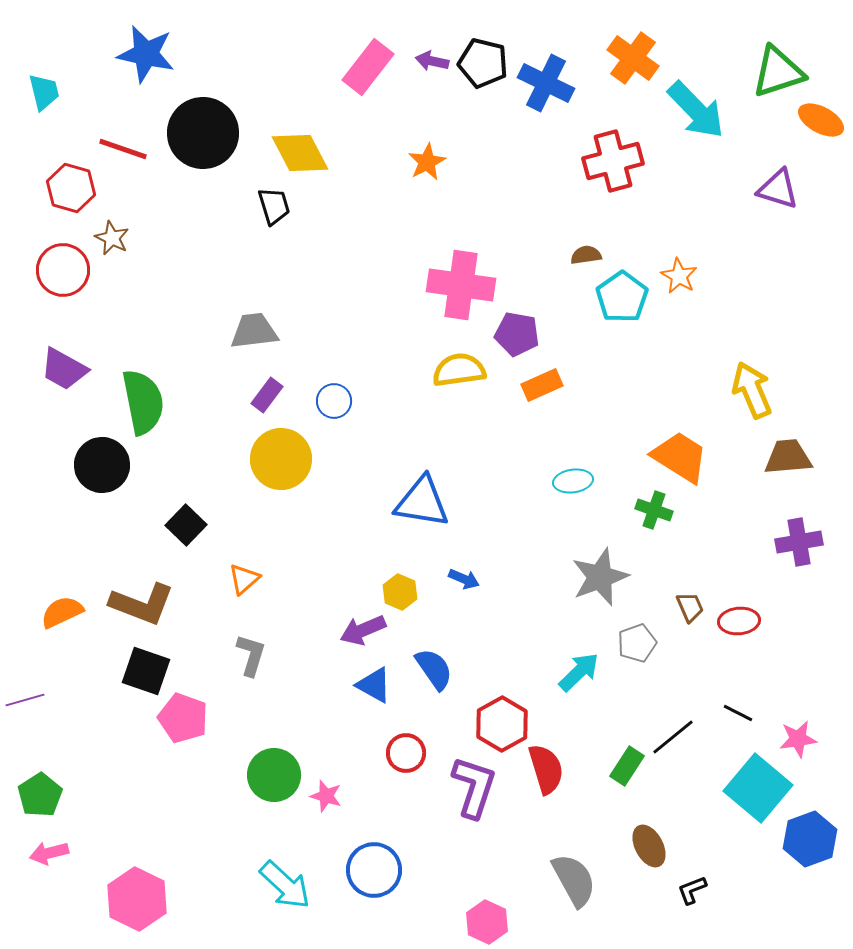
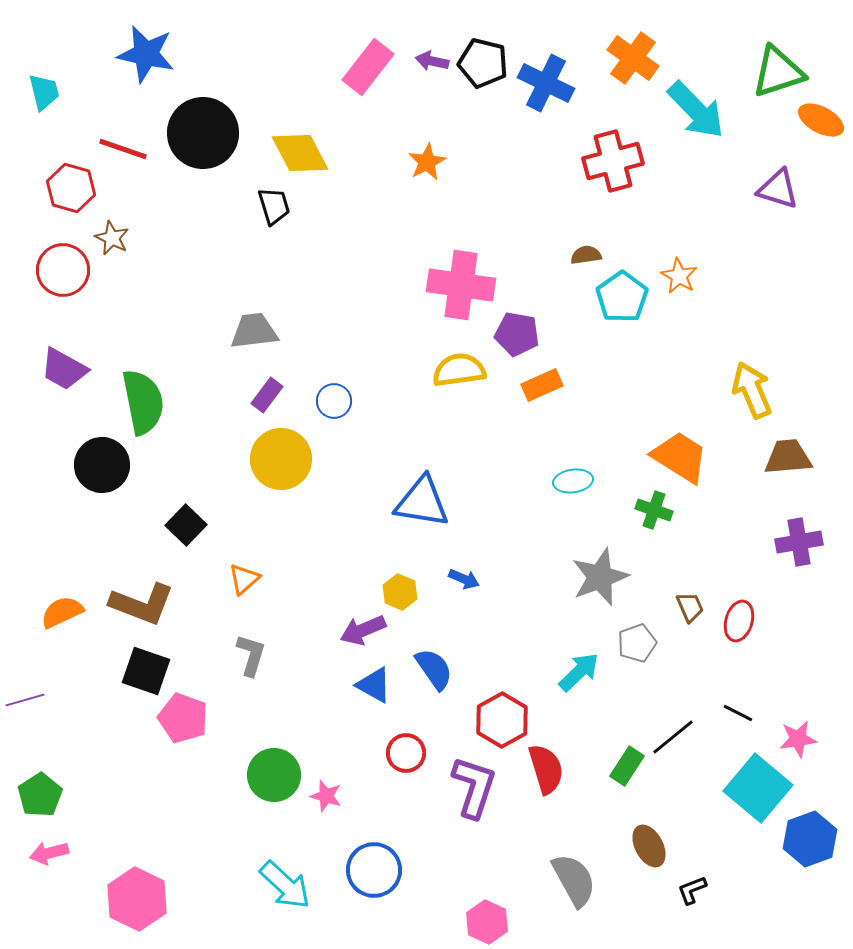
red ellipse at (739, 621): rotated 69 degrees counterclockwise
red hexagon at (502, 724): moved 4 px up
